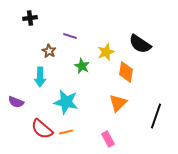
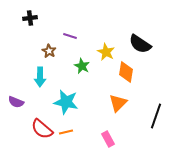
yellow star: rotated 24 degrees counterclockwise
